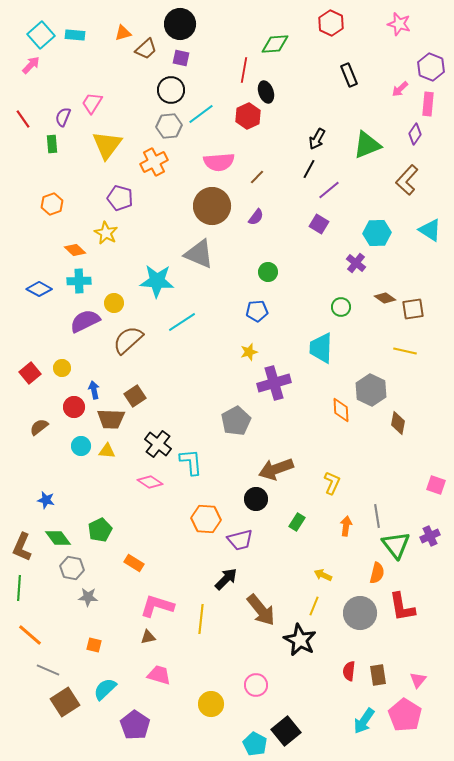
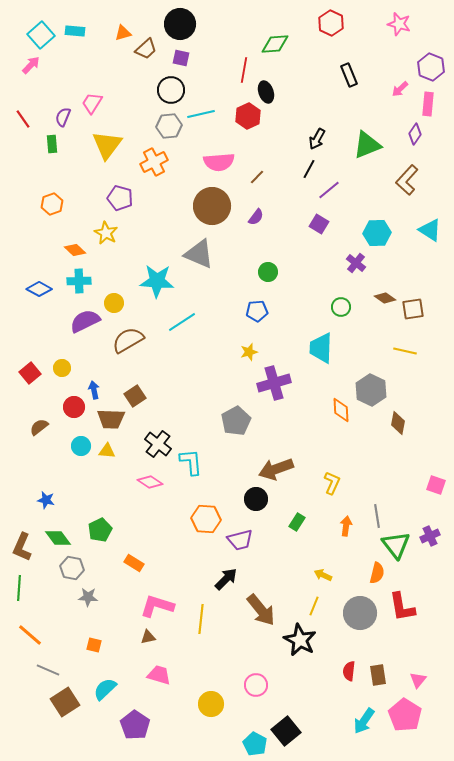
cyan rectangle at (75, 35): moved 4 px up
cyan line at (201, 114): rotated 24 degrees clockwise
brown semicircle at (128, 340): rotated 12 degrees clockwise
